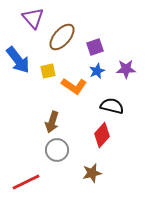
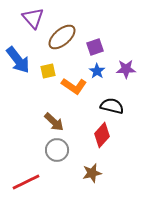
brown ellipse: rotated 8 degrees clockwise
blue star: rotated 14 degrees counterclockwise
brown arrow: moved 2 px right; rotated 65 degrees counterclockwise
